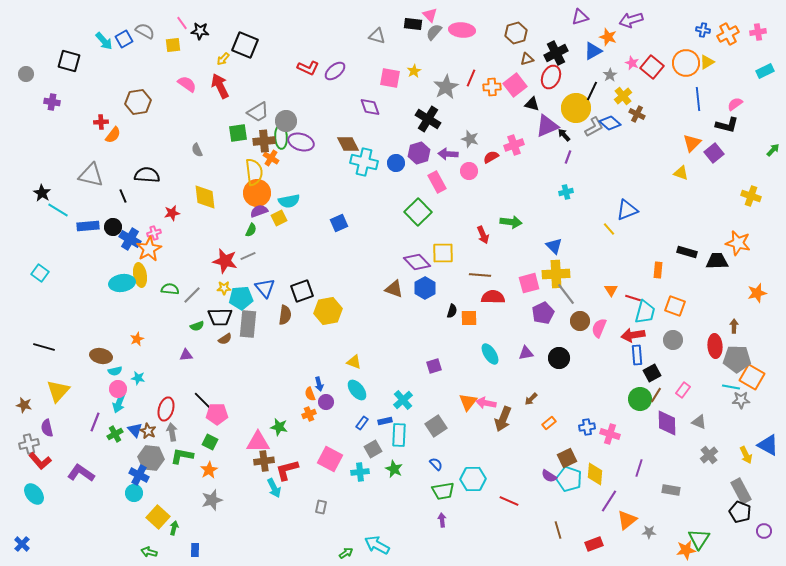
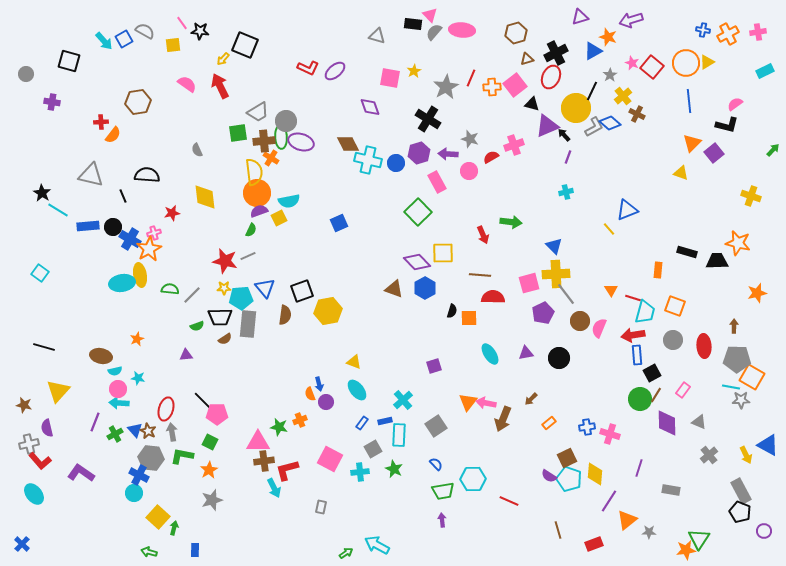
blue line at (698, 99): moved 9 px left, 2 px down
cyan cross at (364, 162): moved 4 px right, 2 px up
red ellipse at (715, 346): moved 11 px left
cyan arrow at (119, 403): rotated 72 degrees clockwise
orange cross at (309, 414): moved 9 px left, 6 px down
